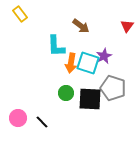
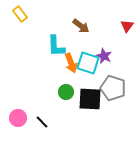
purple star: rotated 21 degrees counterclockwise
orange arrow: rotated 30 degrees counterclockwise
green circle: moved 1 px up
